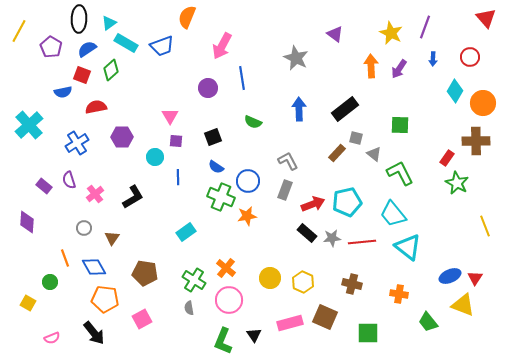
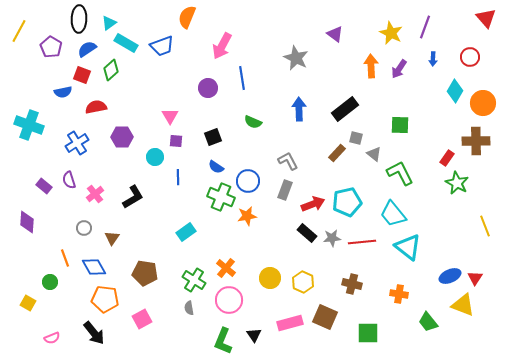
cyan cross at (29, 125): rotated 28 degrees counterclockwise
